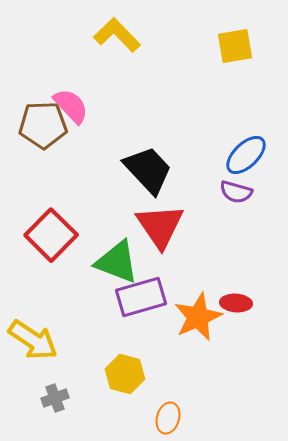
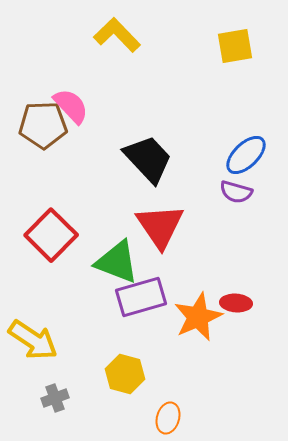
black trapezoid: moved 11 px up
